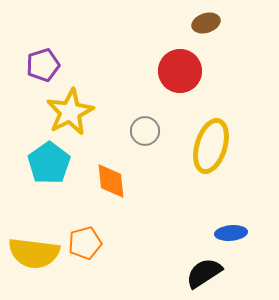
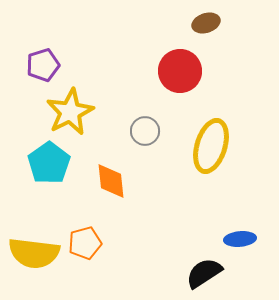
blue ellipse: moved 9 px right, 6 px down
